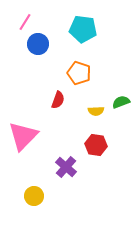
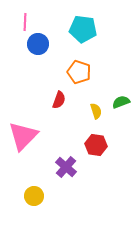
pink line: rotated 30 degrees counterclockwise
orange pentagon: moved 1 px up
red semicircle: moved 1 px right
yellow semicircle: rotated 105 degrees counterclockwise
